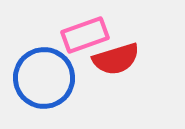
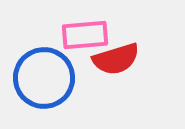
pink rectangle: rotated 15 degrees clockwise
